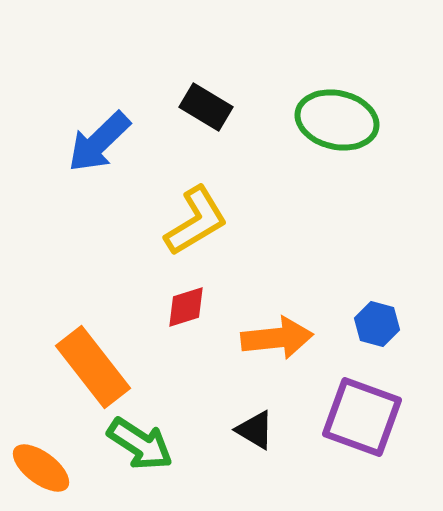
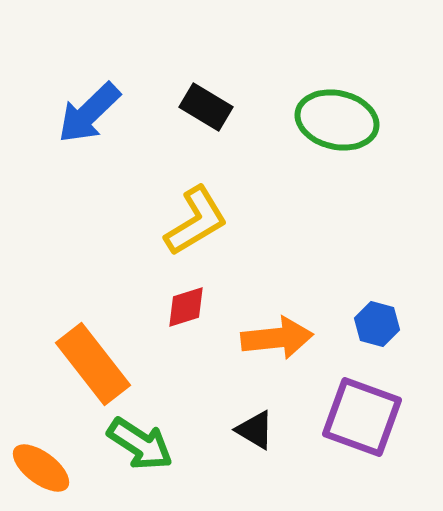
blue arrow: moved 10 px left, 29 px up
orange rectangle: moved 3 px up
